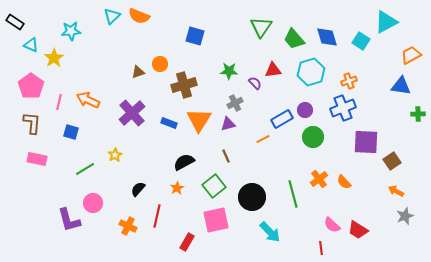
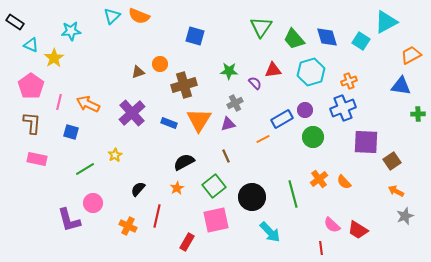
orange arrow at (88, 100): moved 4 px down
